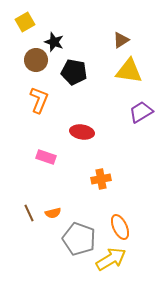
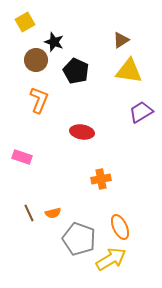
black pentagon: moved 2 px right, 1 px up; rotated 15 degrees clockwise
pink rectangle: moved 24 px left
